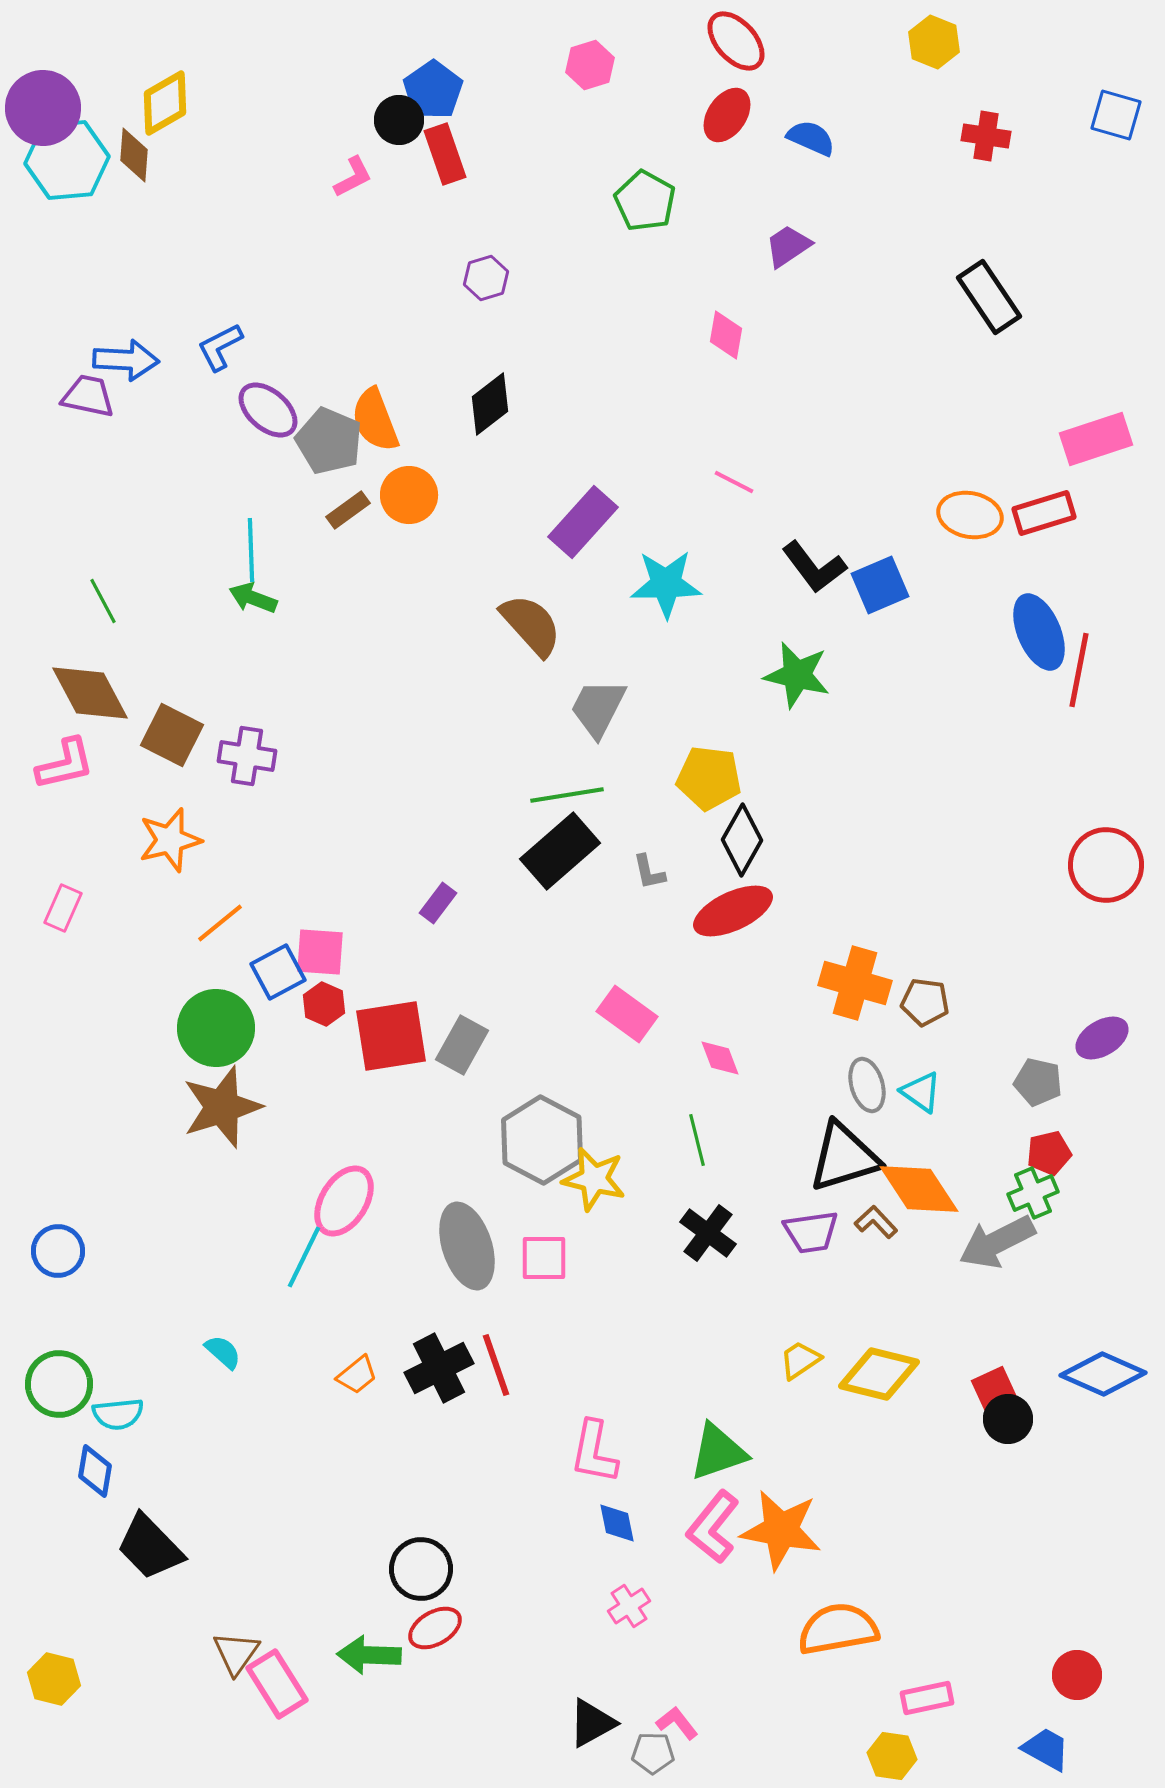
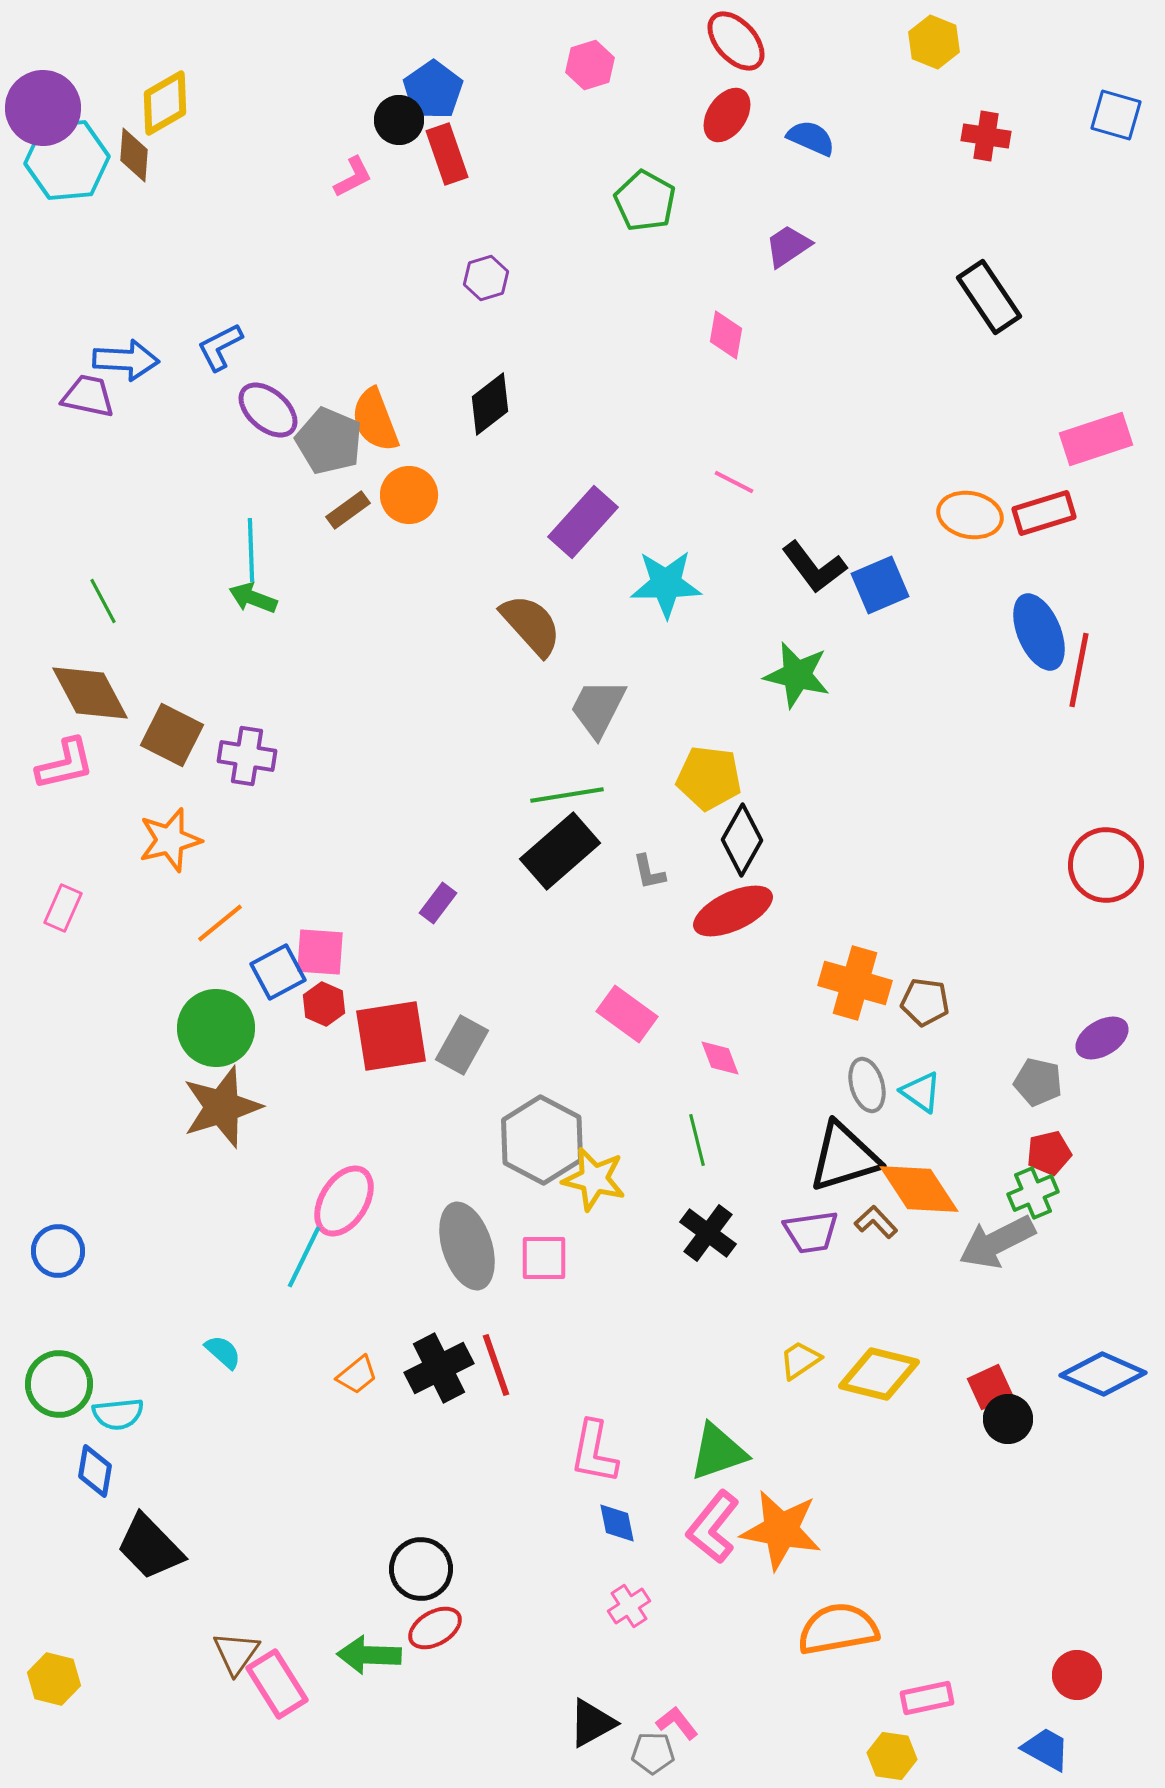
red rectangle at (445, 154): moved 2 px right
red square at (994, 1389): moved 4 px left, 2 px up
